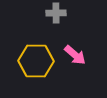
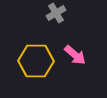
gray cross: rotated 30 degrees counterclockwise
